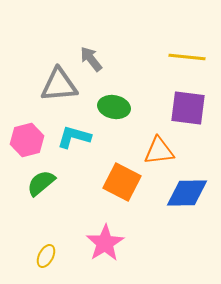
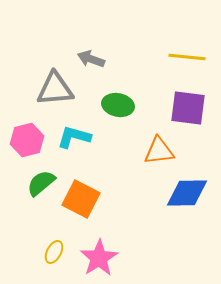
gray arrow: rotated 32 degrees counterclockwise
gray triangle: moved 4 px left, 4 px down
green ellipse: moved 4 px right, 2 px up
orange square: moved 41 px left, 17 px down
pink star: moved 6 px left, 15 px down
yellow ellipse: moved 8 px right, 4 px up
